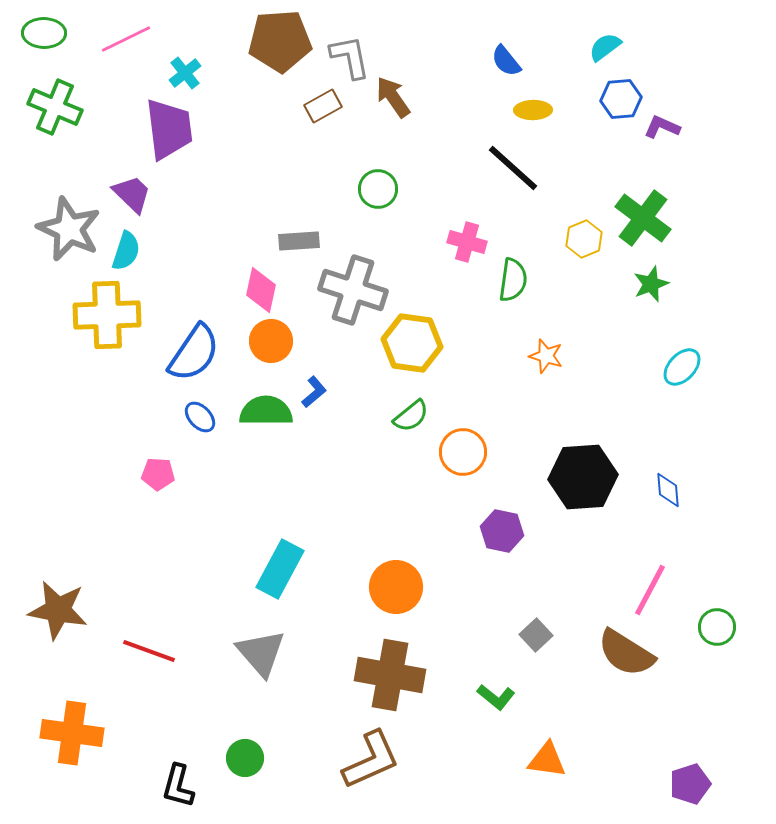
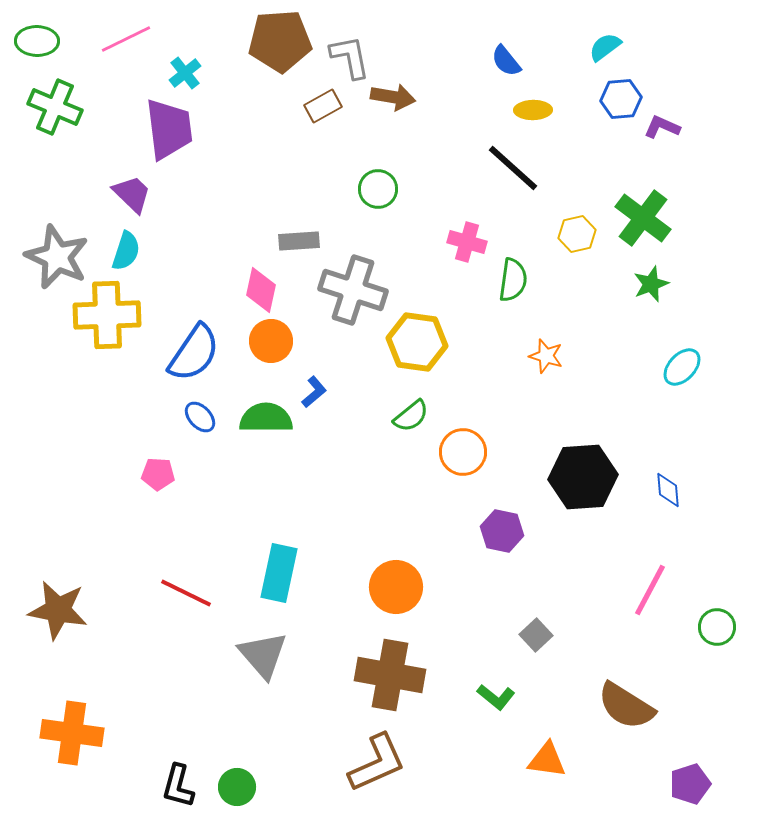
green ellipse at (44, 33): moved 7 px left, 8 px down
brown arrow at (393, 97): rotated 135 degrees clockwise
gray star at (69, 229): moved 12 px left, 28 px down
yellow hexagon at (584, 239): moved 7 px left, 5 px up; rotated 9 degrees clockwise
yellow hexagon at (412, 343): moved 5 px right, 1 px up
green semicircle at (266, 411): moved 7 px down
cyan rectangle at (280, 569): moved 1 px left, 4 px down; rotated 16 degrees counterclockwise
red line at (149, 651): moved 37 px right, 58 px up; rotated 6 degrees clockwise
gray triangle at (261, 653): moved 2 px right, 2 px down
brown semicircle at (626, 653): moved 53 px down
green circle at (245, 758): moved 8 px left, 29 px down
brown L-shape at (371, 760): moved 6 px right, 3 px down
